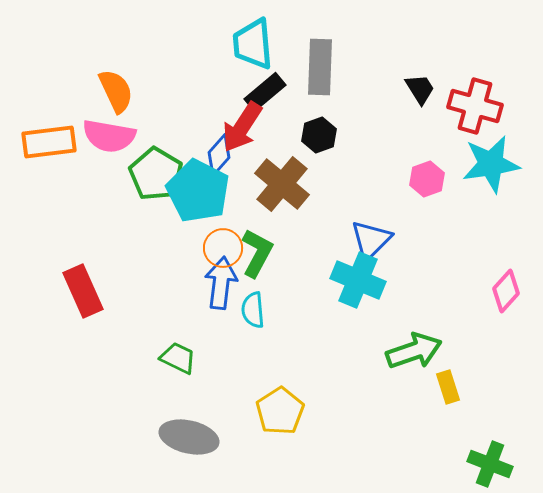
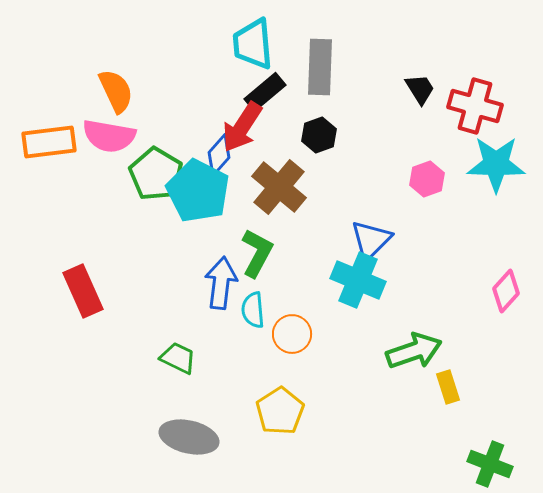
cyan star: moved 5 px right; rotated 10 degrees clockwise
brown cross: moved 3 px left, 3 px down
orange circle: moved 69 px right, 86 px down
